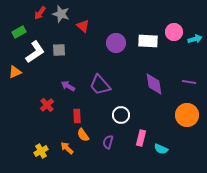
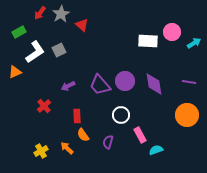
gray star: rotated 24 degrees clockwise
red triangle: moved 1 px left, 1 px up
pink circle: moved 2 px left
cyan arrow: moved 1 px left, 4 px down; rotated 16 degrees counterclockwise
purple circle: moved 9 px right, 38 px down
gray square: rotated 24 degrees counterclockwise
purple arrow: rotated 56 degrees counterclockwise
red cross: moved 3 px left, 1 px down
pink rectangle: moved 1 px left, 3 px up; rotated 42 degrees counterclockwise
cyan semicircle: moved 5 px left, 1 px down; rotated 136 degrees clockwise
